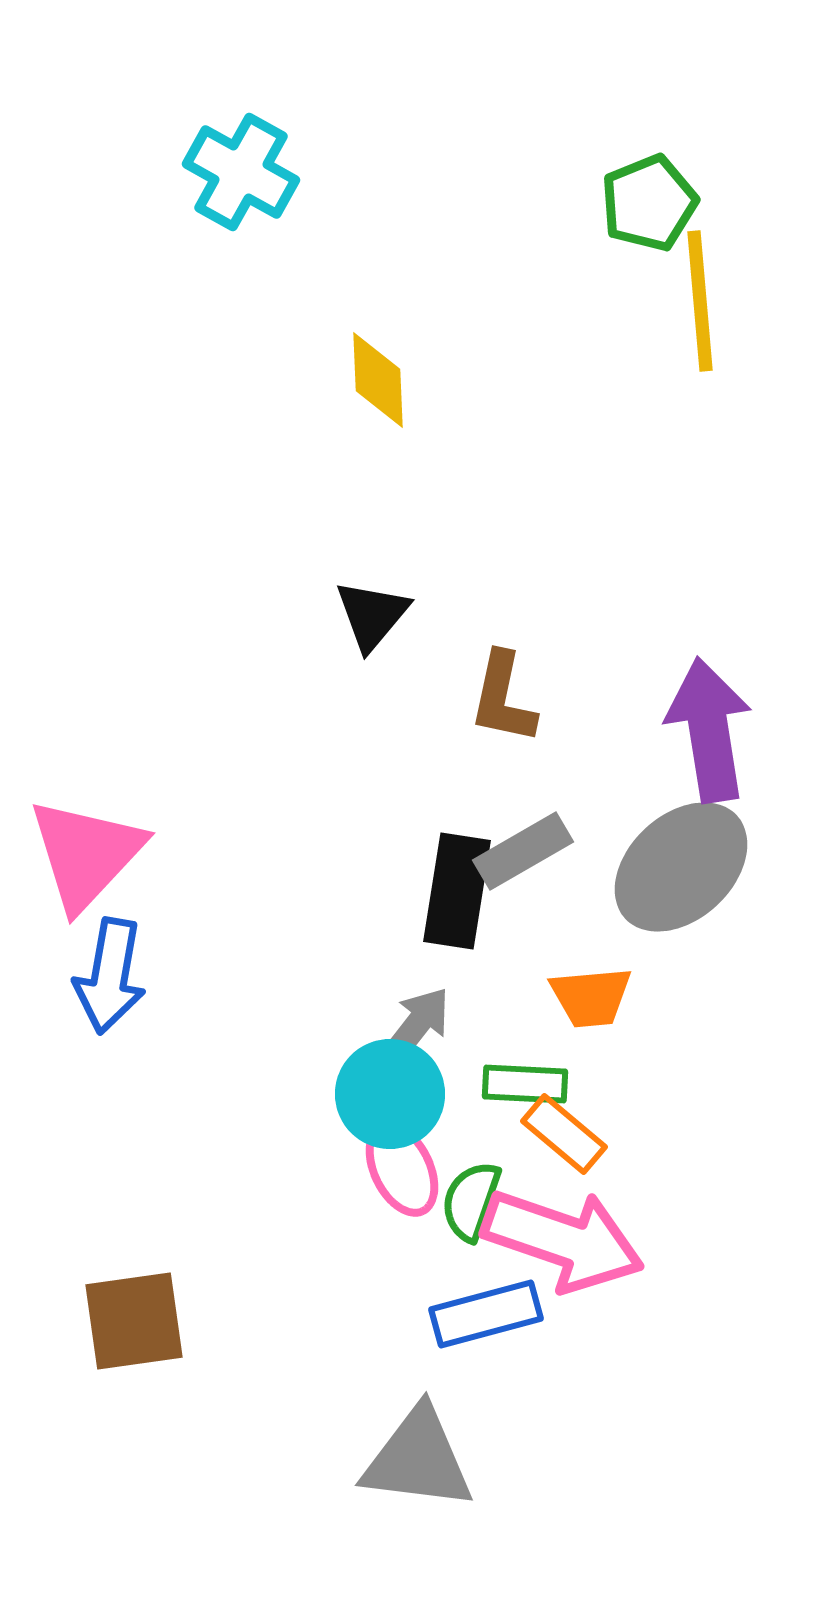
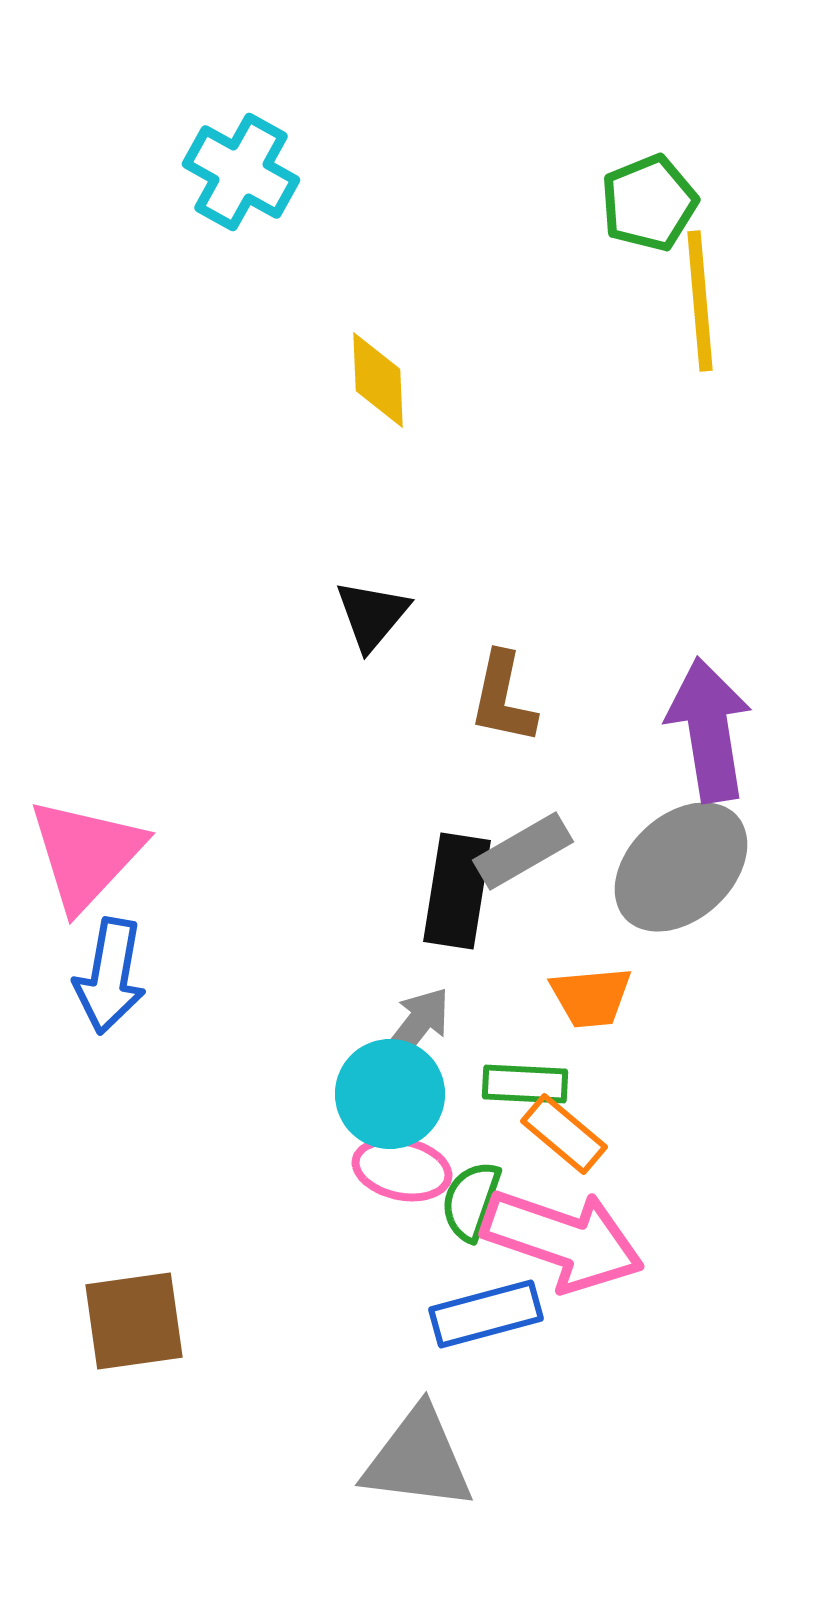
pink ellipse: rotated 52 degrees counterclockwise
